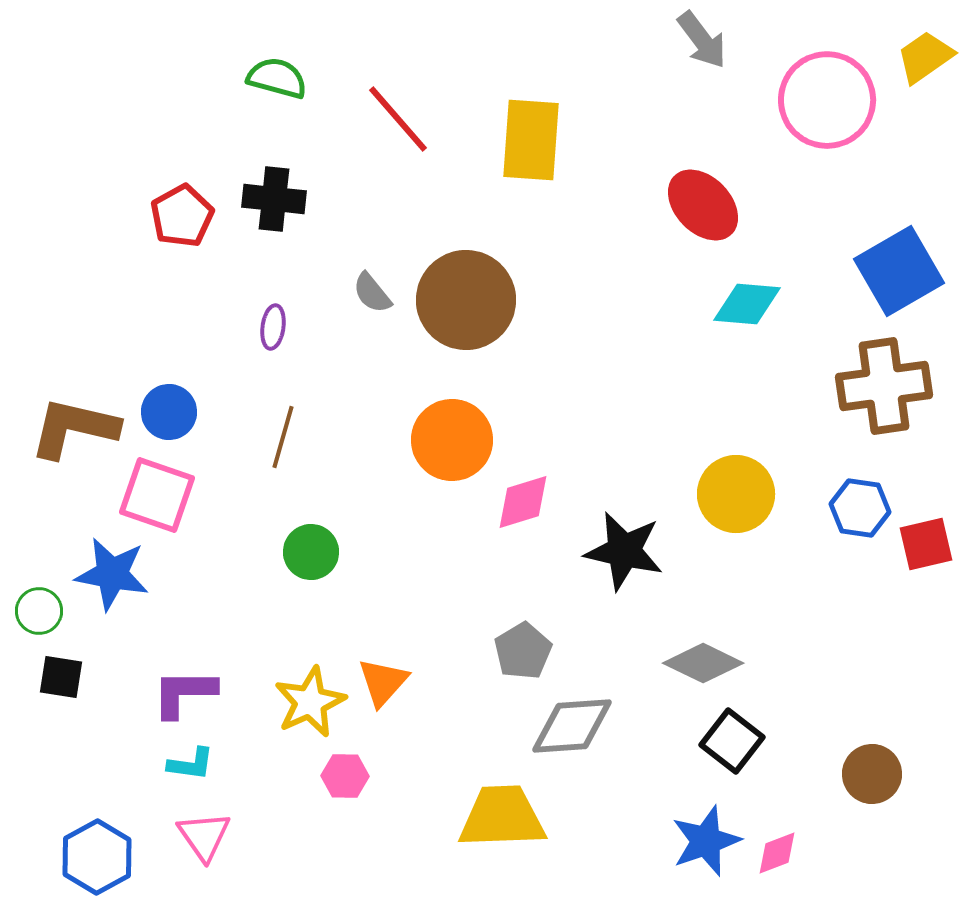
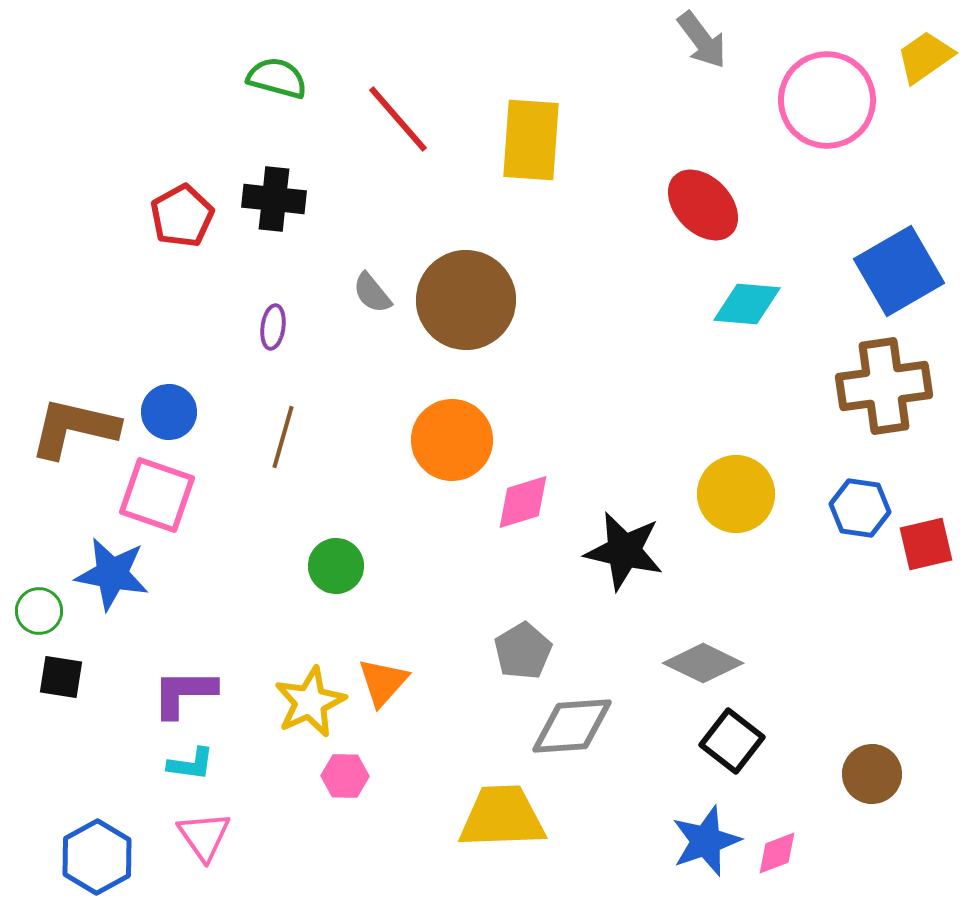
green circle at (311, 552): moved 25 px right, 14 px down
